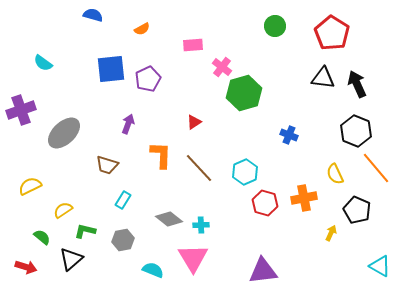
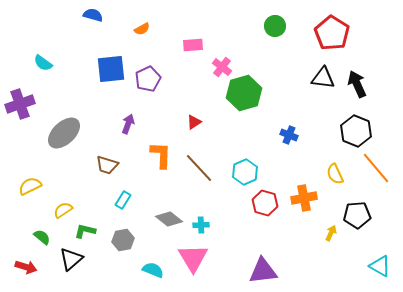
purple cross at (21, 110): moved 1 px left, 6 px up
black pentagon at (357, 210): moved 5 px down; rotated 28 degrees counterclockwise
